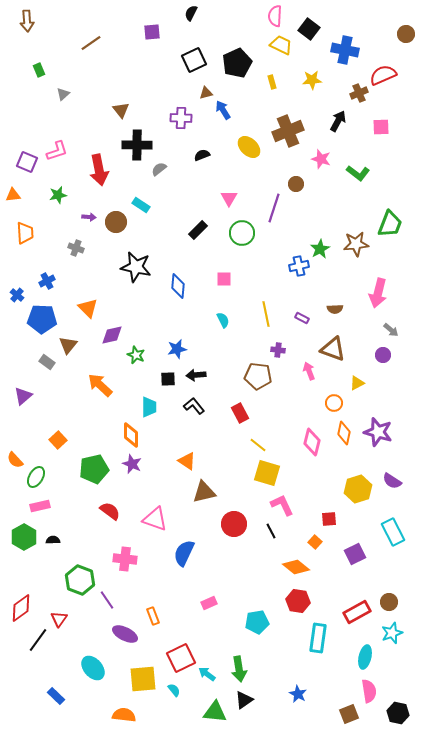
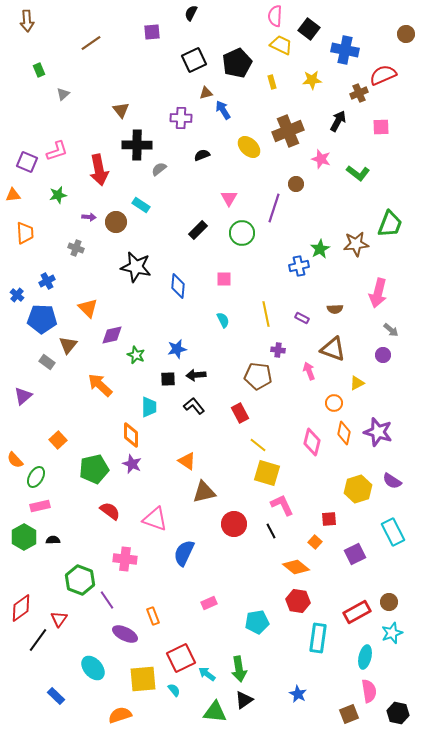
orange semicircle at (124, 715): moved 4 px left; rotated 25 degrees counterclockwise
